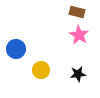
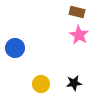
blue circle: moved 1 px left, 1 px up
yellow circle: moved 14 px down
black star: moved 4 px left, 9 px down
